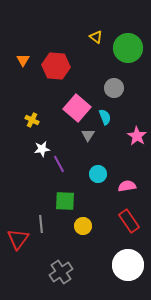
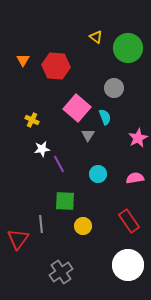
pink star: moved 1 px right, 2 px down; rotated 12 degrees clockwise
pink semicircle: moved 8 px right, 8 px up
